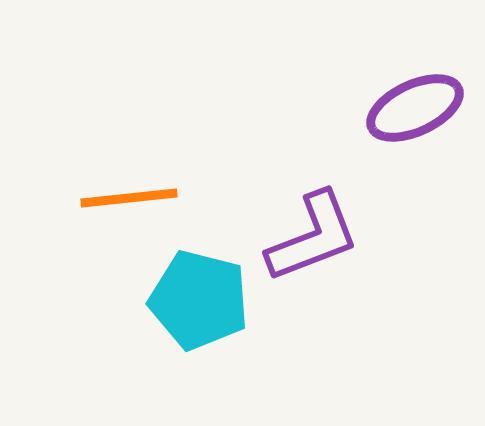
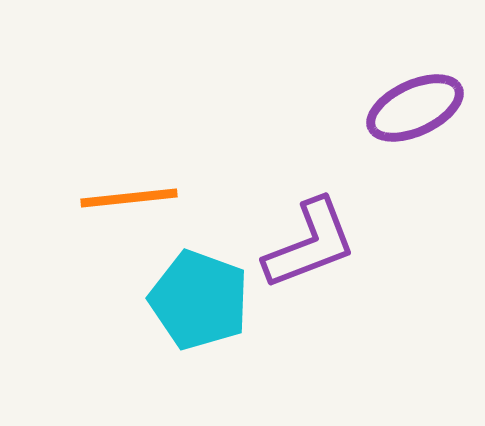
purple L-shape: moved 3 px left, 7 px down
cyan pentagon: rotated 6 degrees clockwise
